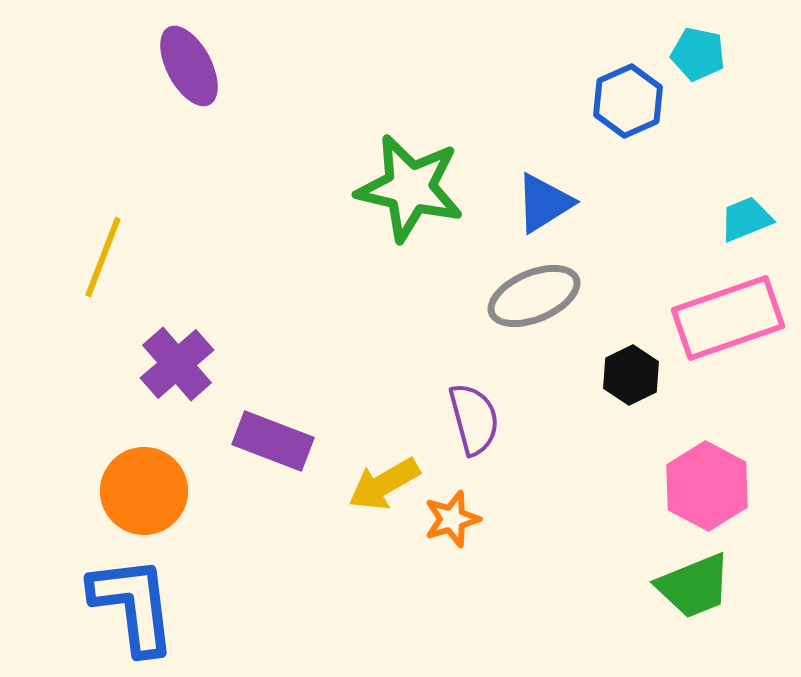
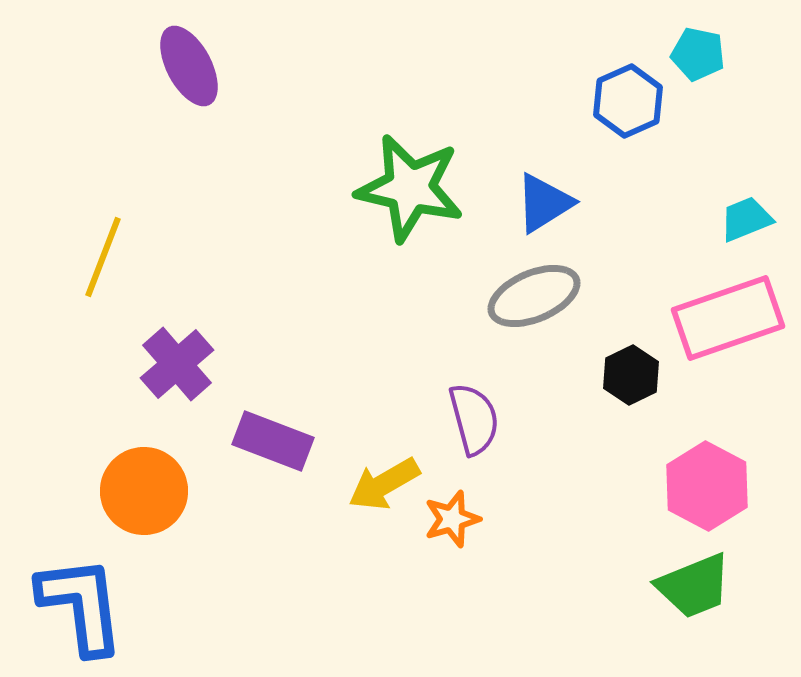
blue L-shape: moved 52 px left
